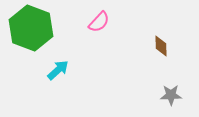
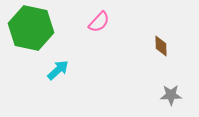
green hexagon: rotated 9 degrees counterclockwise
